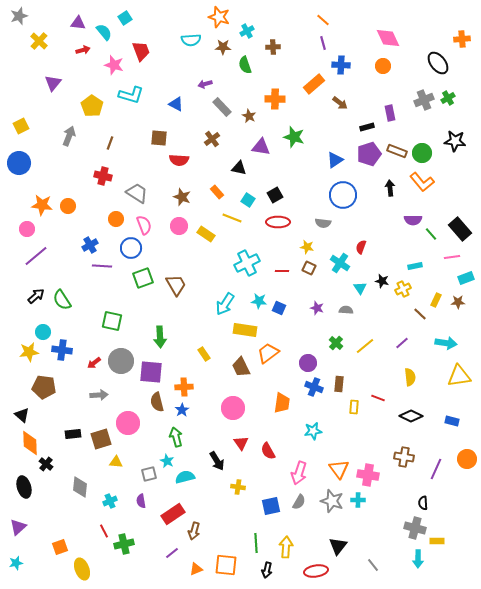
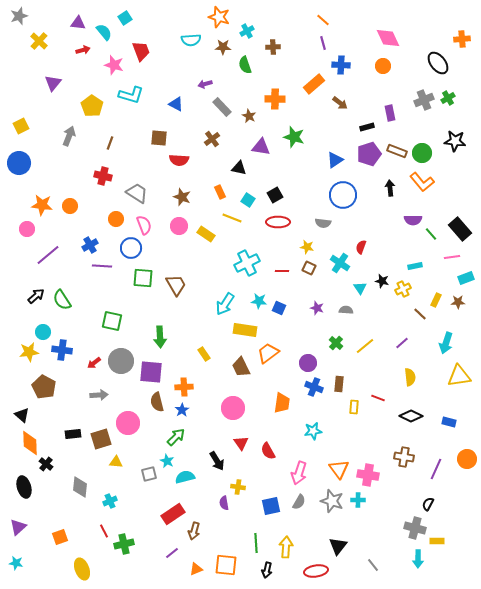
orange rectangle at (217, 192): moved 3 px right; rotated 16 degrees clockwise
orange circle at (68, 206): moved 2 px right
purple line at (36, 256): moved 12 px right, 1 px up
green square at (143, 278): rotated 25 degrees clockwise
cyan arrow at (446, 343): rotated 100 degrees clockwise
brown pentagon at (44, 387): rotated 20 degrees clockwise
blue rectangle at (452, 421): moved 3 px left, 1 px down
green arrow at (176, 437): rotated 60 degrees clockwise
purple semicircle at (141, 501): moved 83 px right, 2 px down
black semicircle at (423, 503): moved 5 px right, 1 px down; rotated 32 degrees clockwise
orange square at (60, 547): moved 10 px up
cyan star at (16, 563): rotated 24 degrees clockwise
